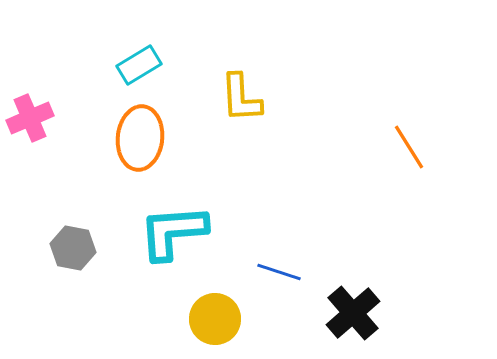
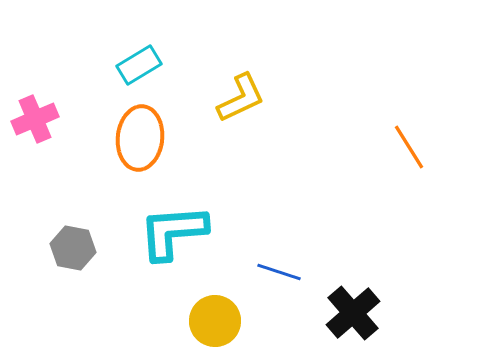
yellow L-shape: rotated 112 degrees counterclockwise
pink cross: moved 5 px right, 1 px down
yellow circle: moved 2 px down
